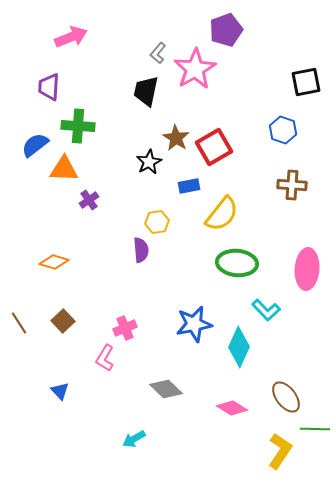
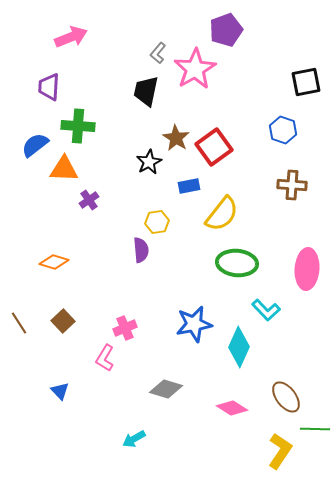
red square: rotated 6 degrees counterclockwise
gray diamond: rotated 28 degrees counterclockwise
